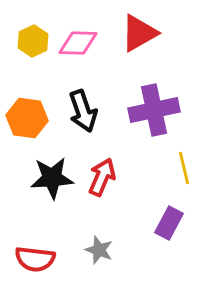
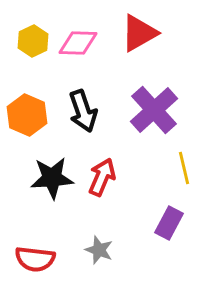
purple cross: rotated 30 degrees counterclockwise
orange hexagon: moved 3 px up; rotated 15 degrees clockwise
